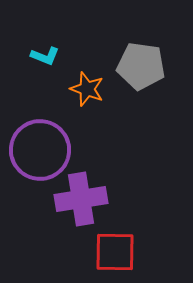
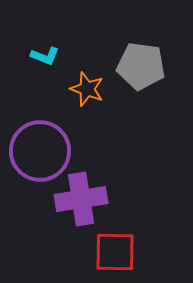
purple circle: moved 1 px down
